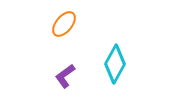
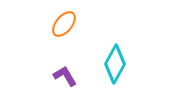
purple L-shape: rotated 95 degrees clockwise
